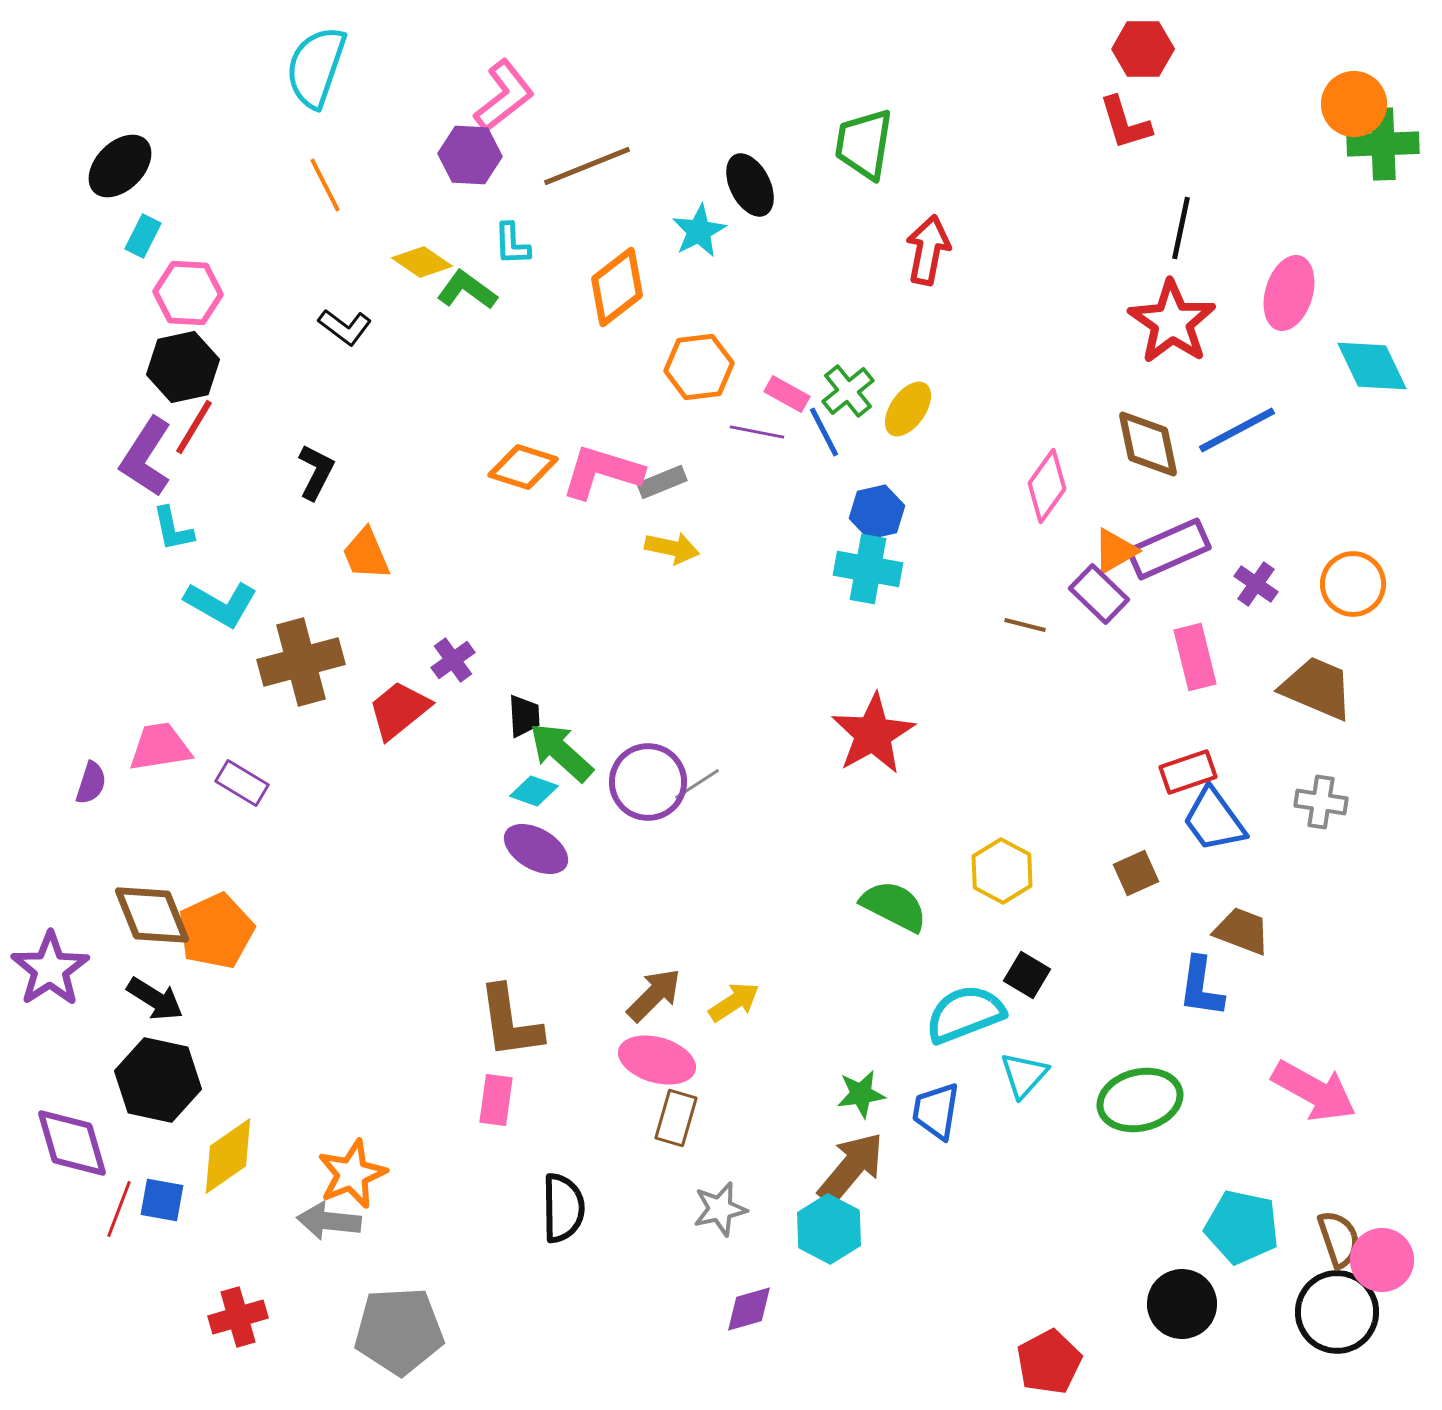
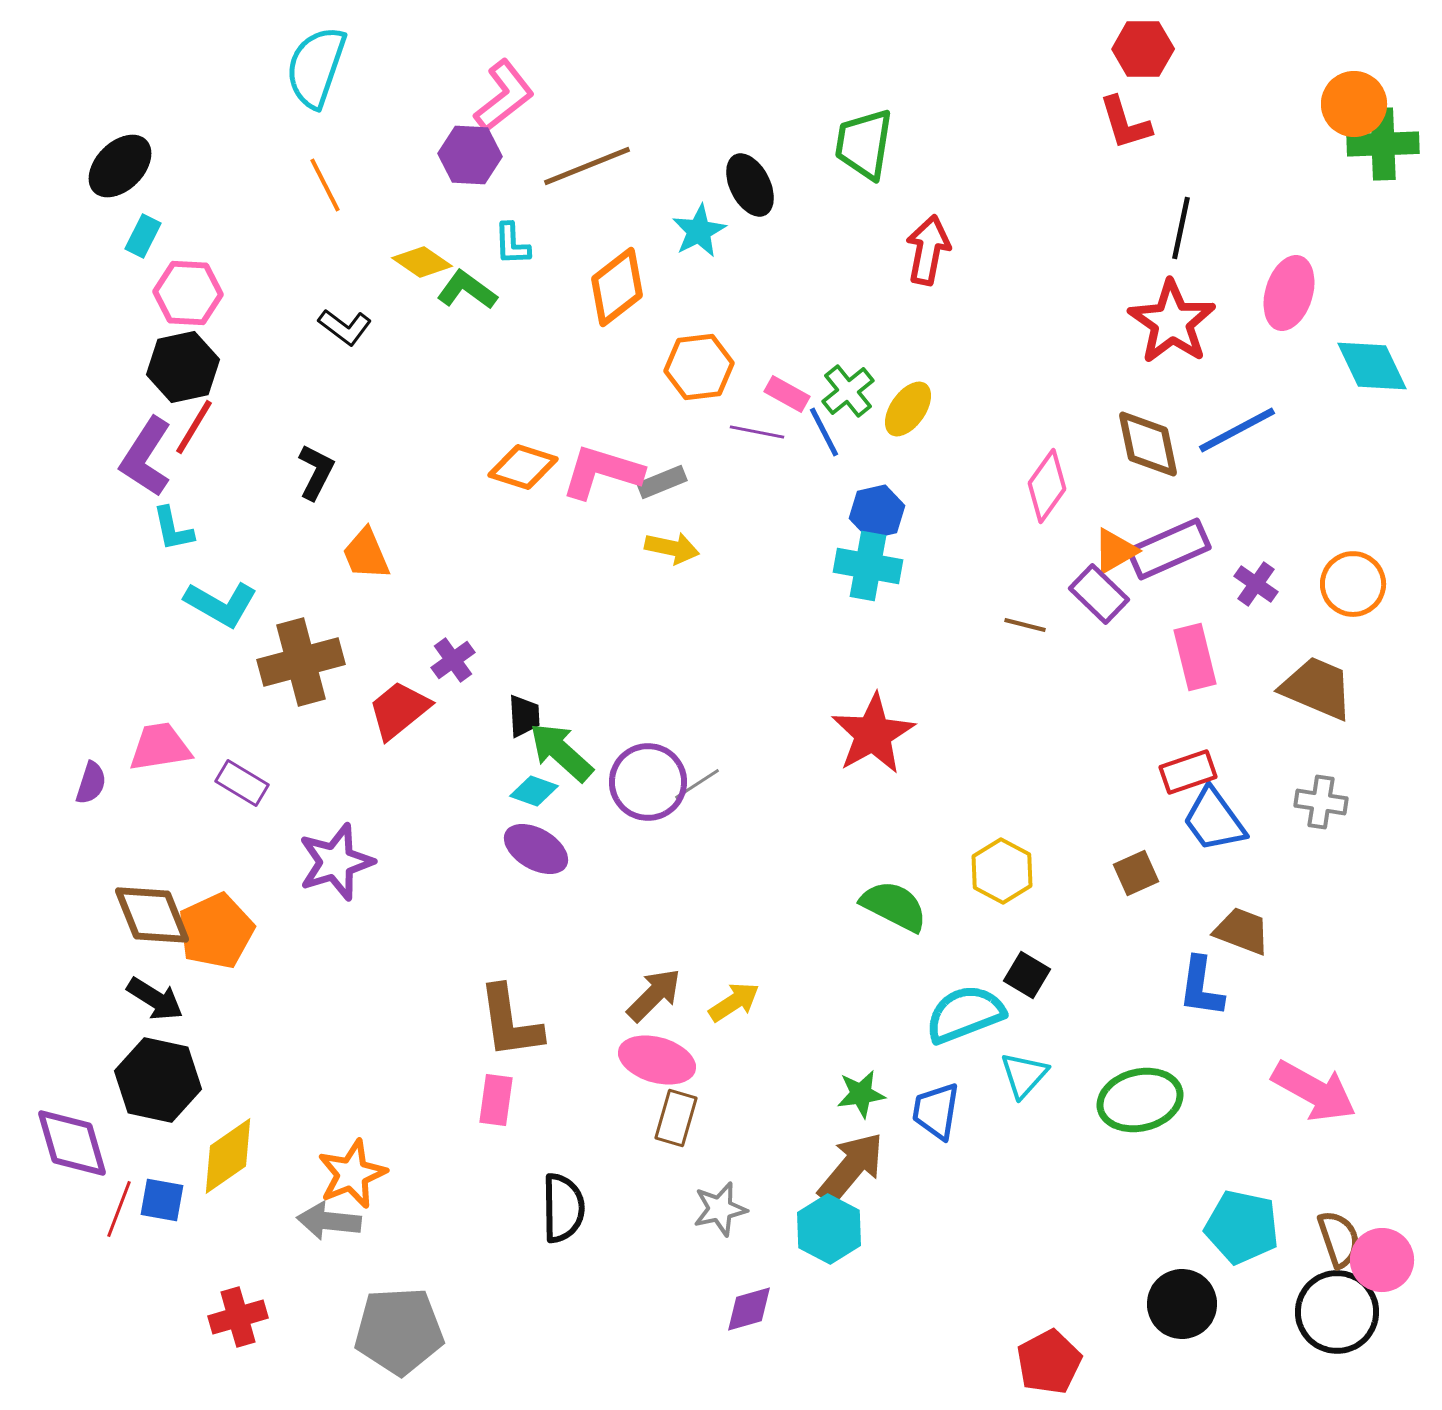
cyan cross at (868, 569): moved 3 px up
purple star at (50, 969): moved 286 px right, 107 px up; rotated 16 degrees clockwise
